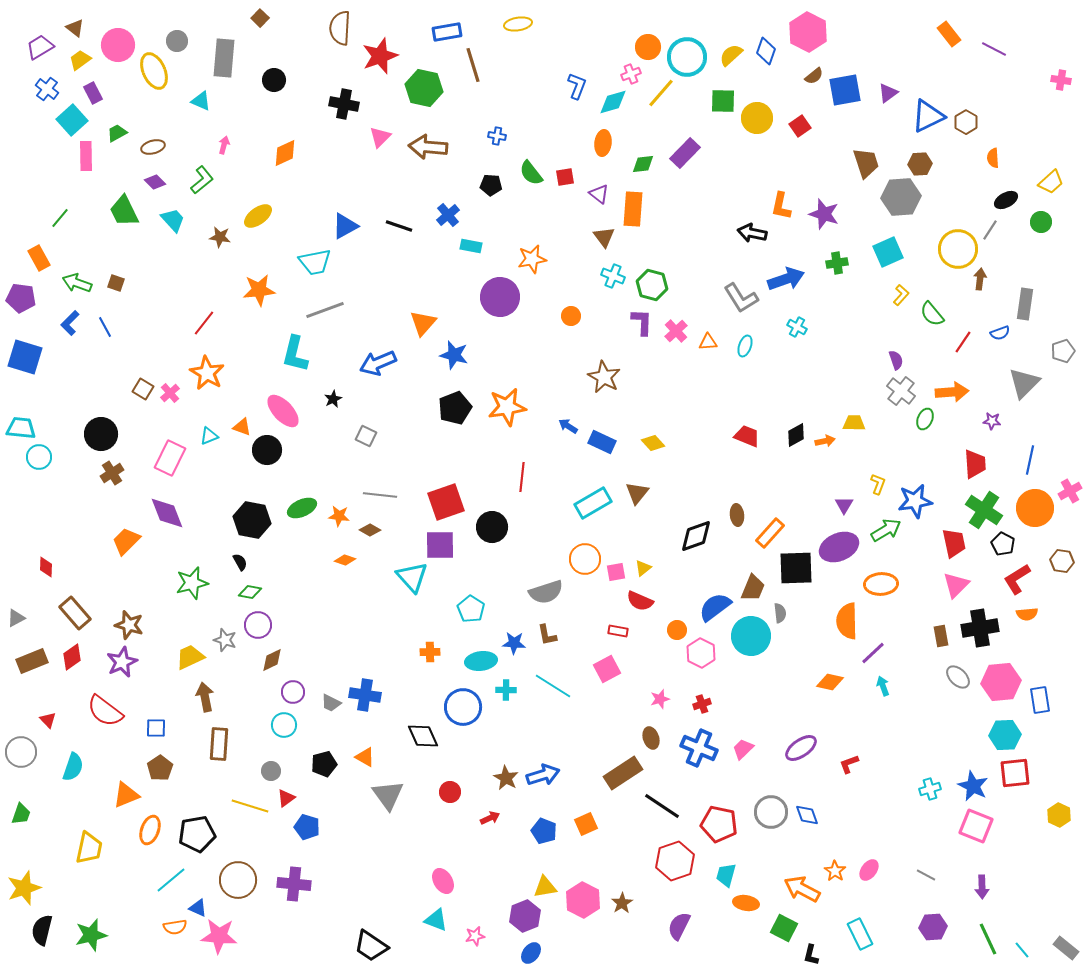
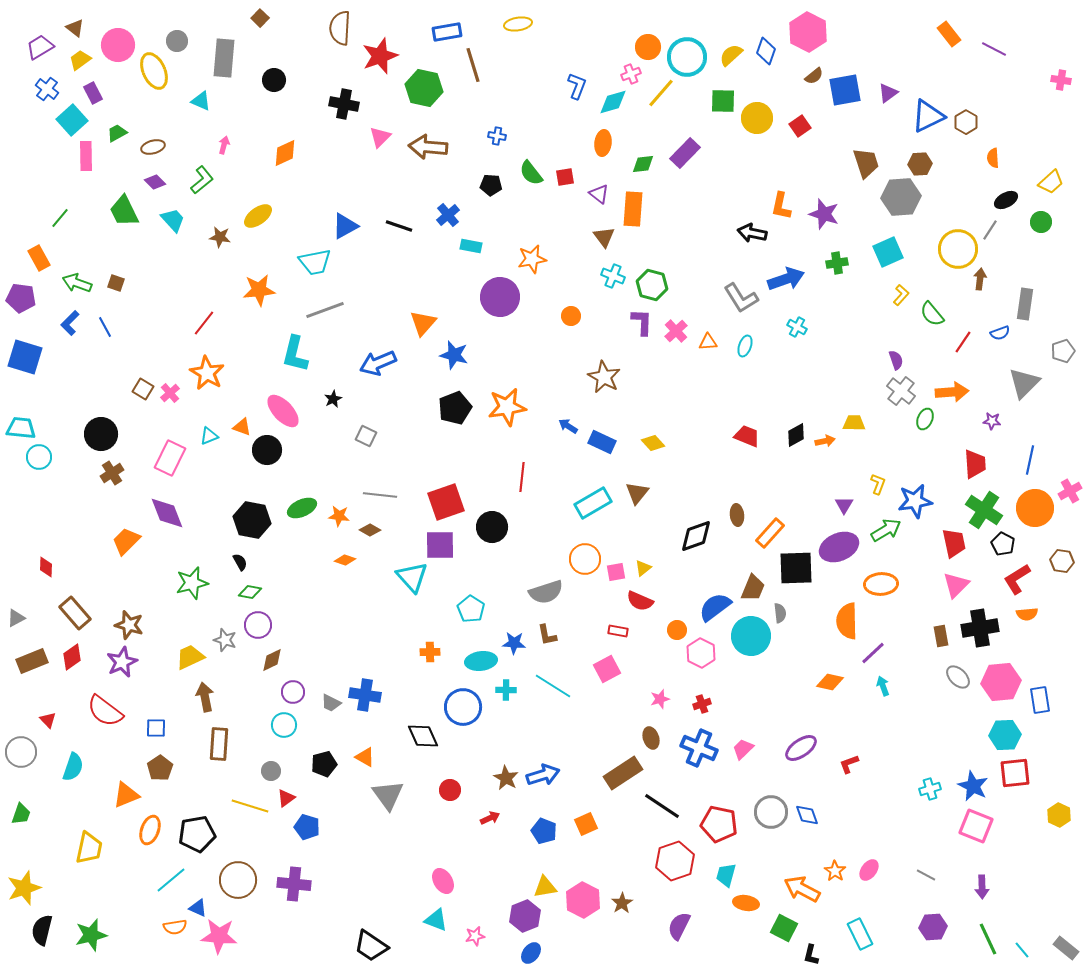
red circle at (450, 792): moved 2 px up
